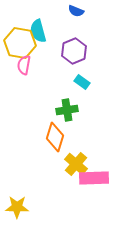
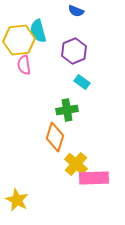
yellow hexagon: moved 1 px left, 3 px up; rotated 16 degrees counterclockwise
pink semicircle: rotated 18 degrees counterclockwise
yellow star: moved 7 px up; rotated 25 degrees clockwise
